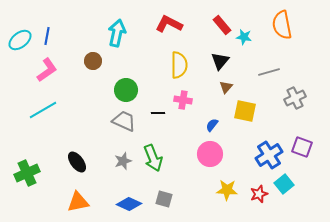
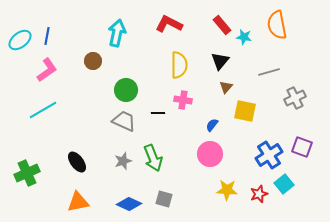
orange semicircle: moved 5 px left
